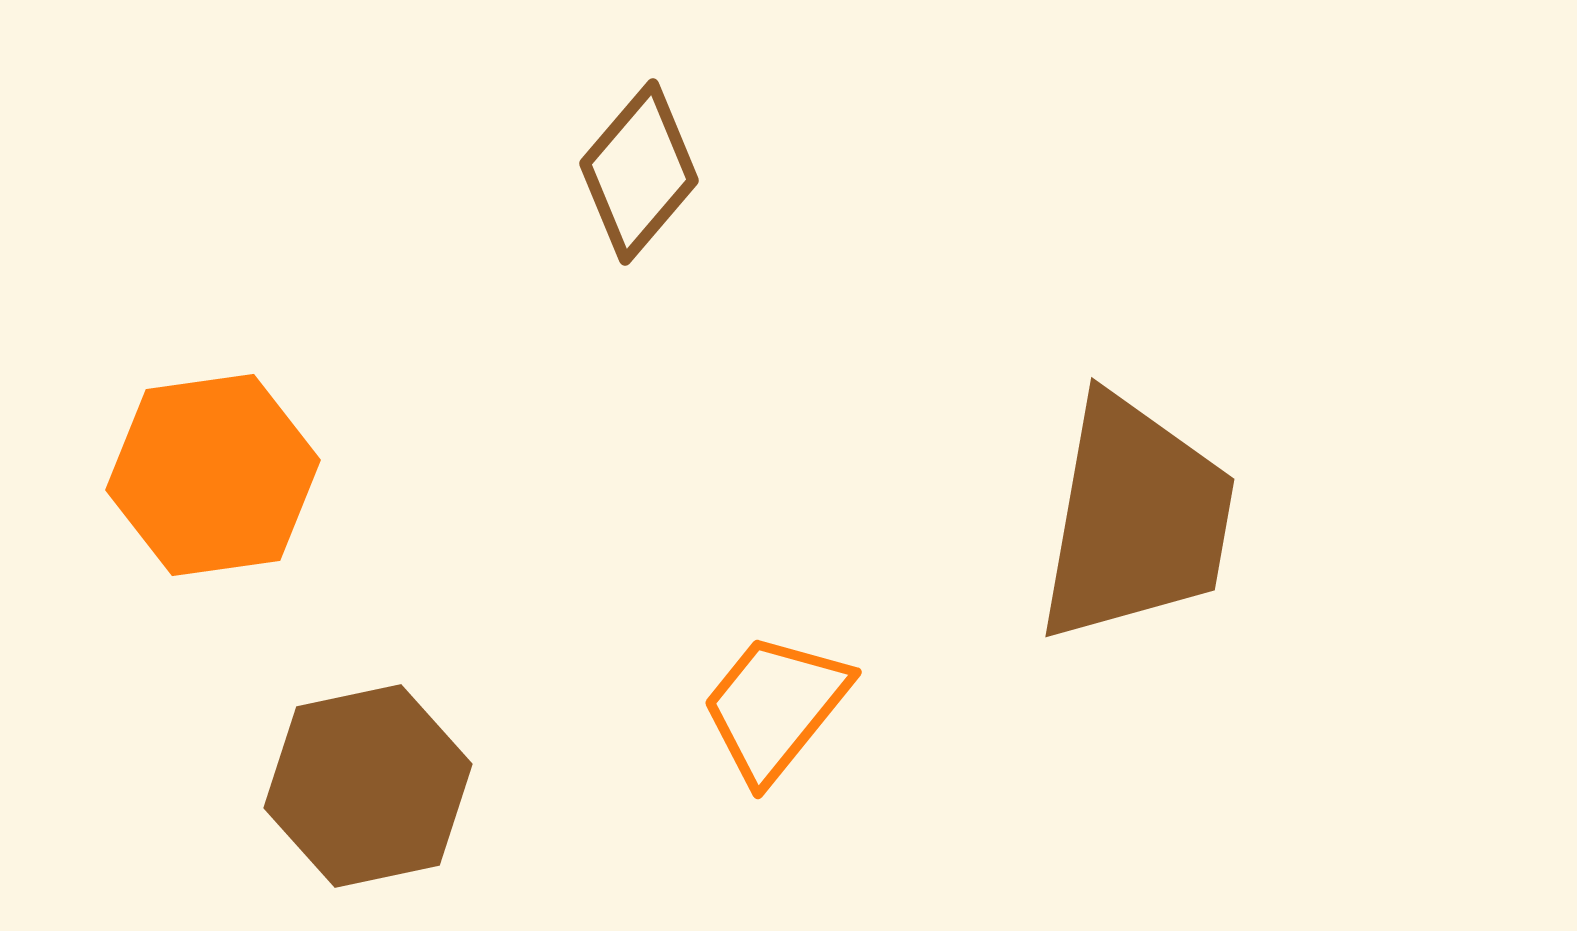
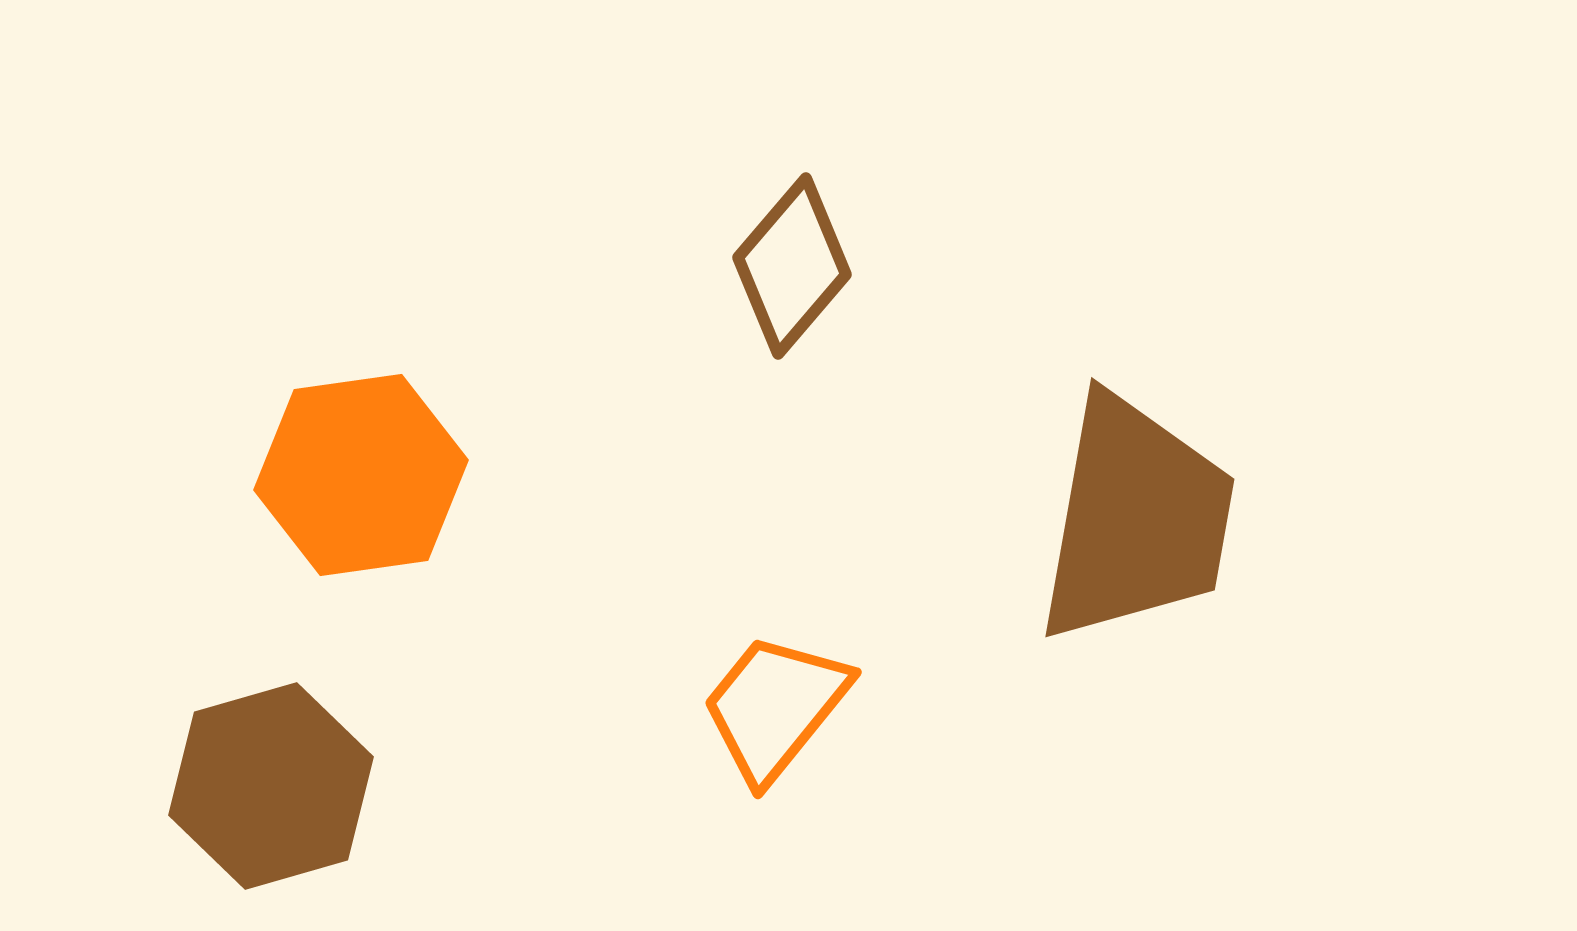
brown diamond: moved 153 px right, 94 px down
orange hexagon: moved 148 px right
brown hexagon: moved 97 px left; rotated 4 degrees counterclockwise
